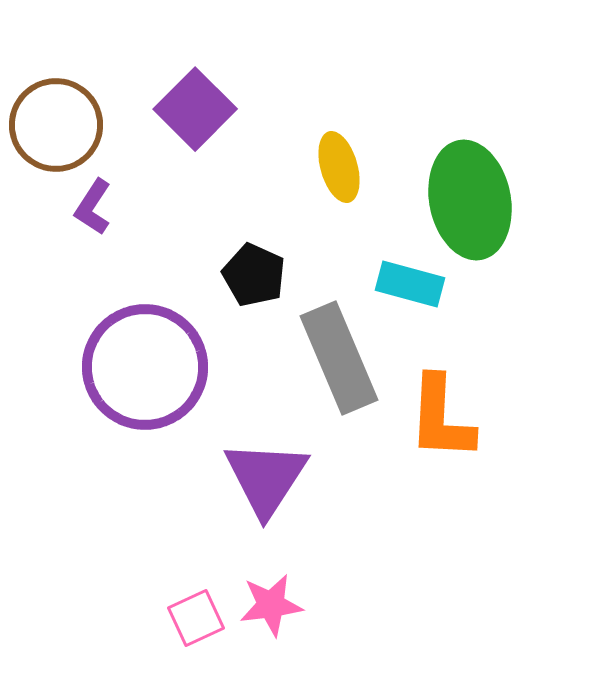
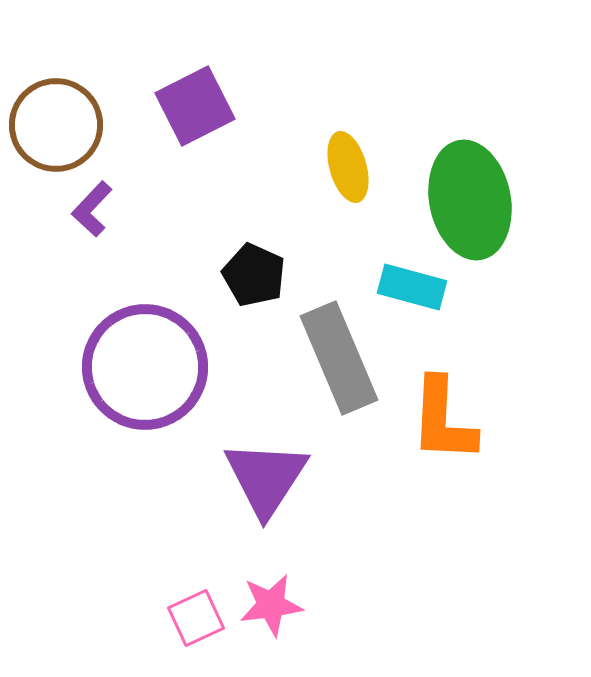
purple square: moved 3 px up; rotated 18 degrees clockwise
yellow ellipse: moved 9 px right
purple L-shape: moved 1 px left, 2 px down; rotated 10 degrees clockwise
cyan rectangle: moved 2 px right, 3 px down
orange L-shape: moved 2 px right, 2 px down
